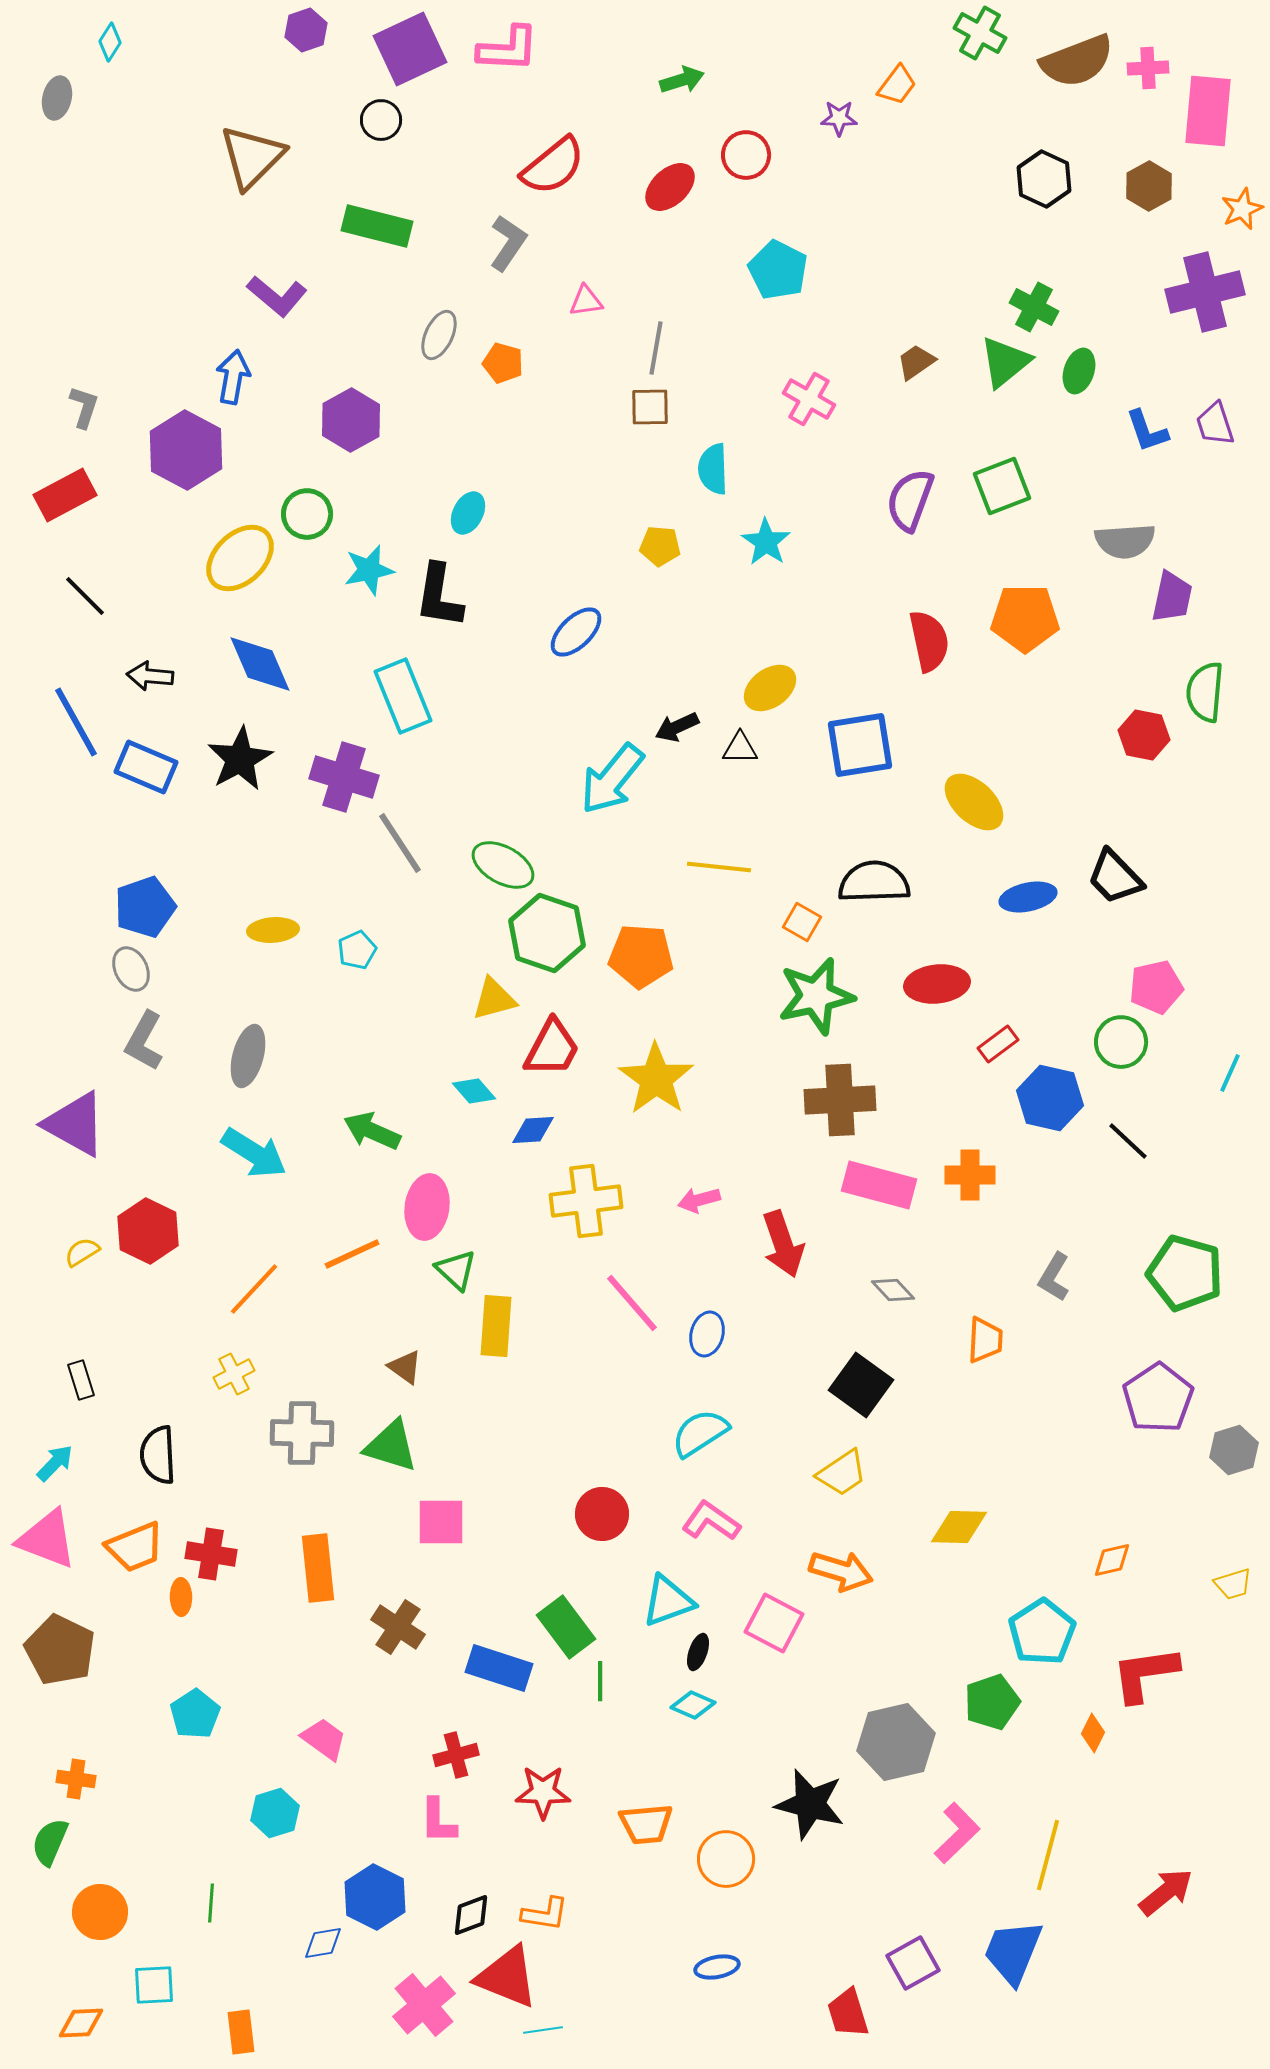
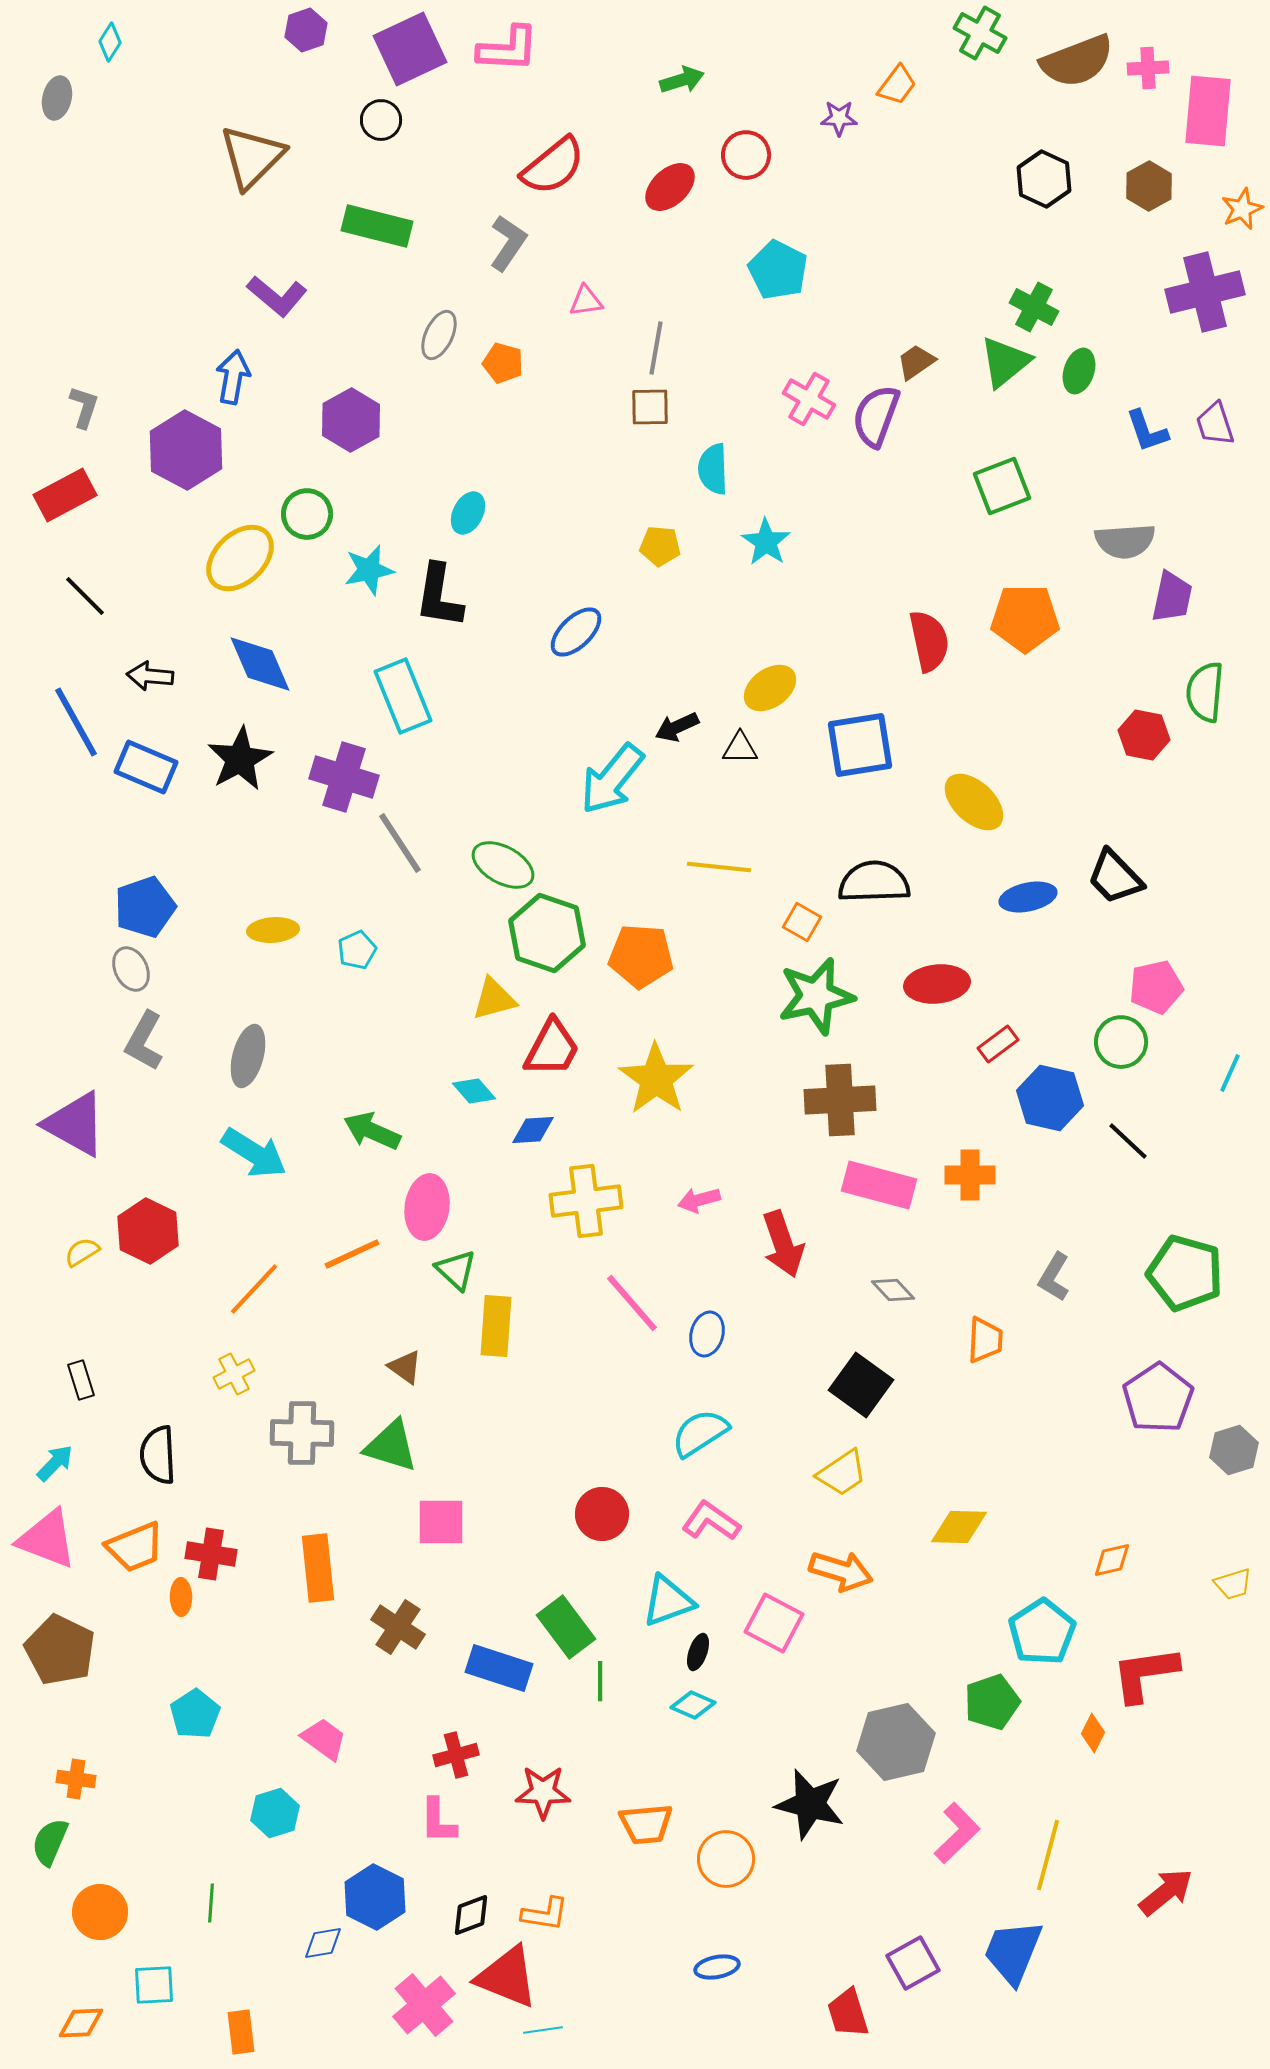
purple semicircle at (910, 500): moved 34 px left, 84 px up
